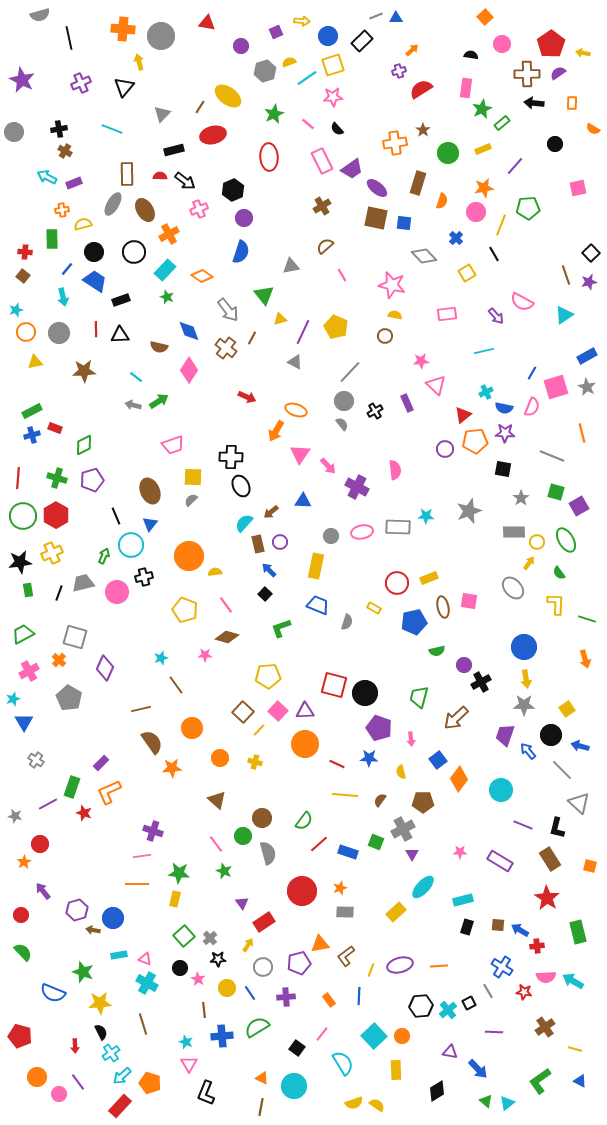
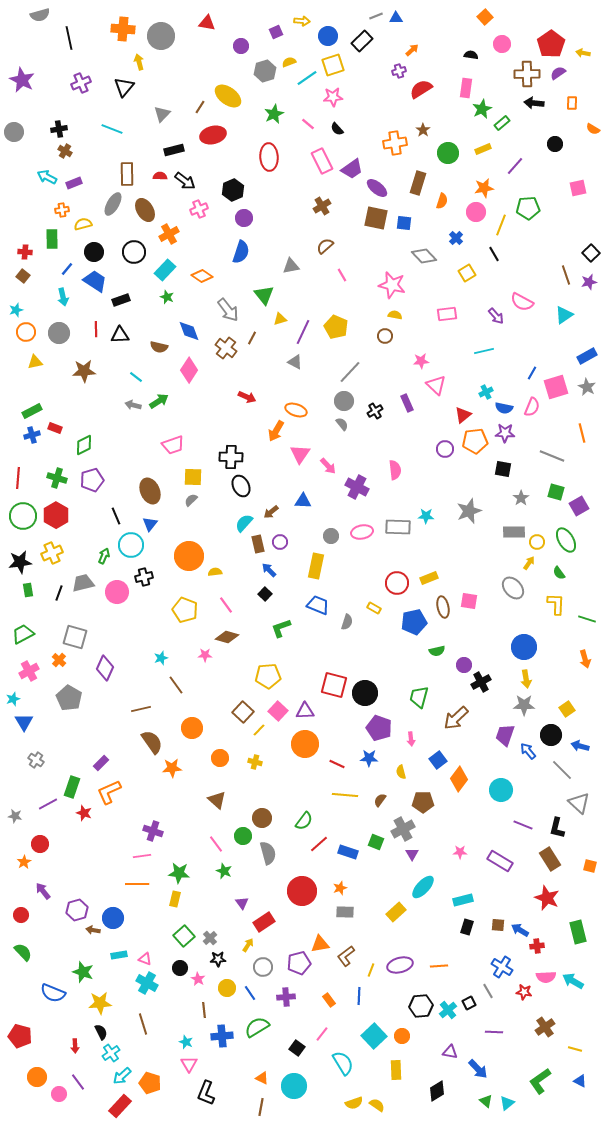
red star at (547, 898): rotated 10 degrees counterclockwise
